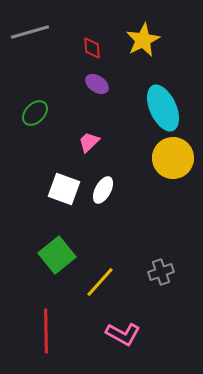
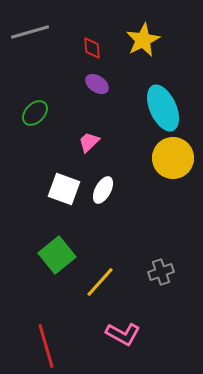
red line: moved 15 px down; rotated 15 degrees counterclockwise
